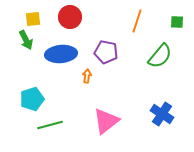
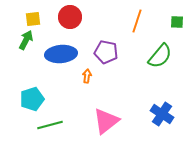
green arrow: rotated 126 degrees counterclockwise
